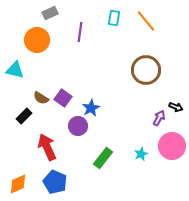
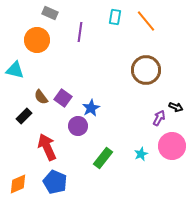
gray rectangle: rotated 49 degrees clockwise
cyan rectangle: moved 1 px right, 1 px up
brown semicircle: moved 1 px up; rotated 21 degrees clockwise
